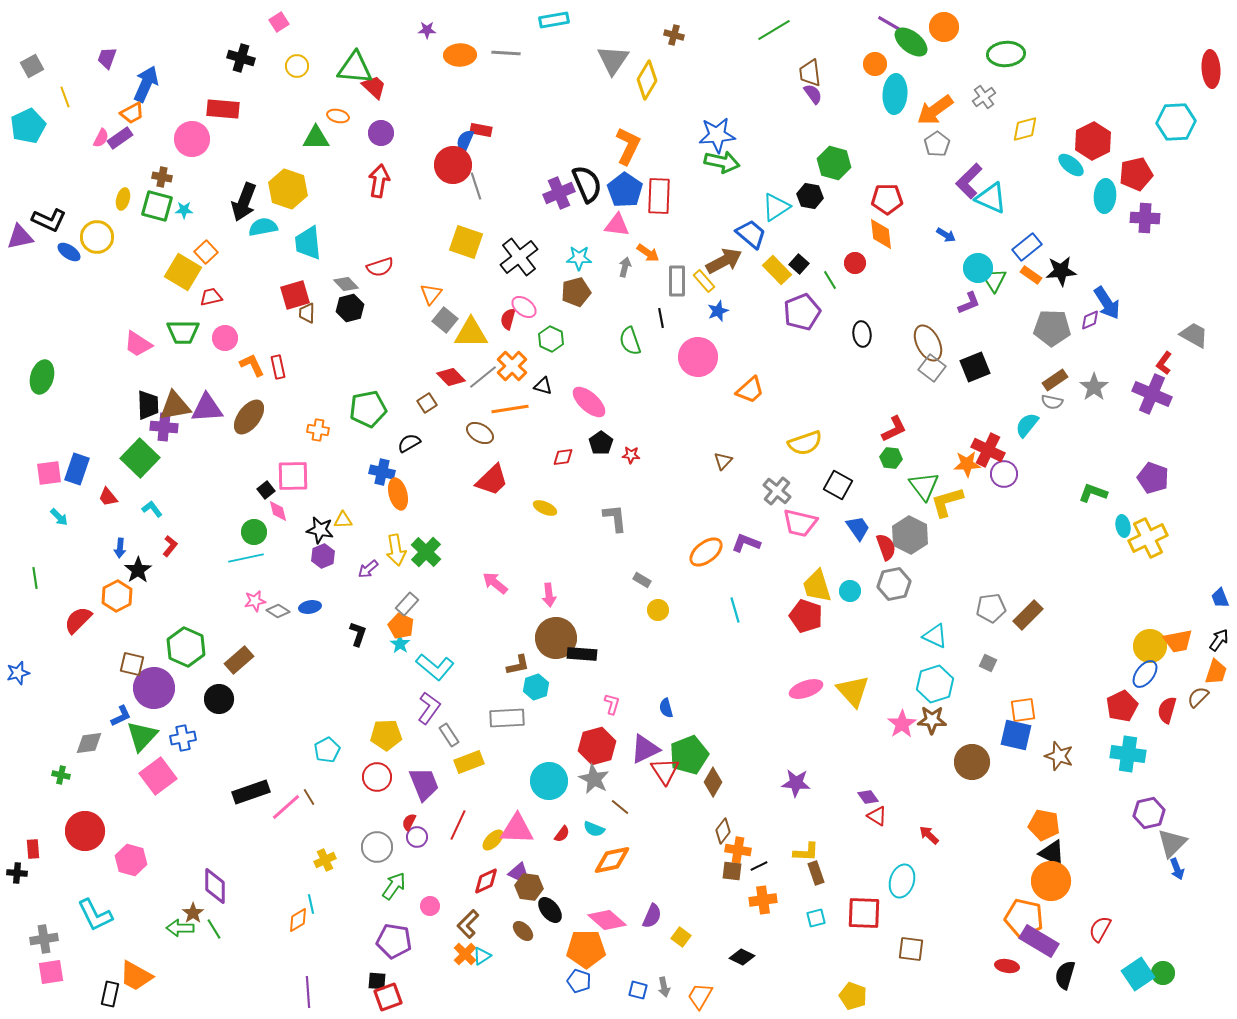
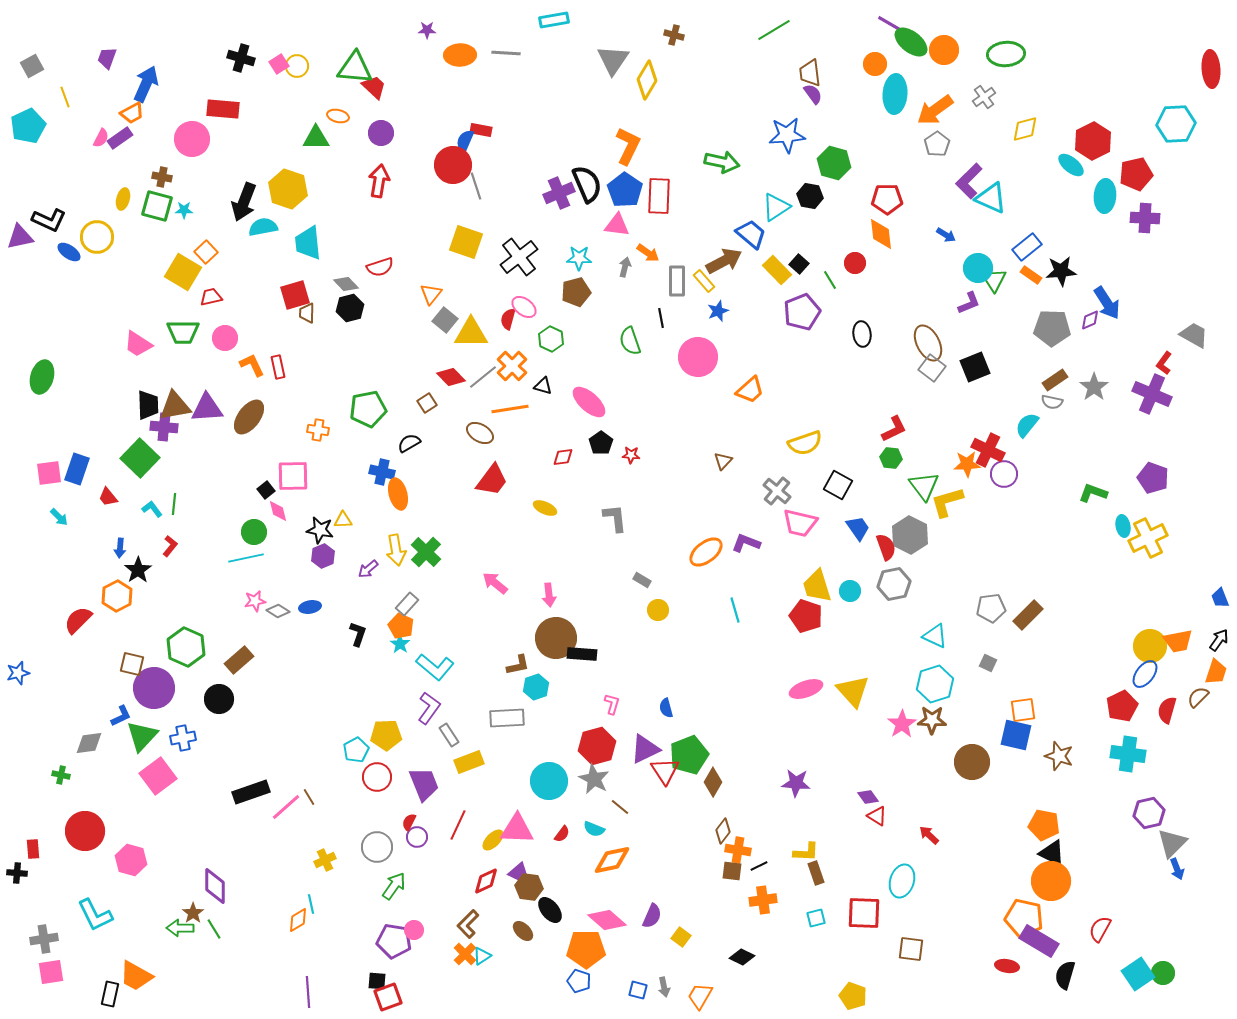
pink square at (279, 22): moved 42 px down
orange circle at (944, 27): moved 23 px down
cyan hexagon at (1176, 122): moved 2 px down
blue star at (717, 135): moved 70 px right
red trapezoid at (492, 480): rotated 9 degrees counterclockwise
green line at (35, 578): moved 139 px right, 74 px up; rotated 15 degrees clockwise
cyan pentagon at (327, 750): moved 29 px right
pink circle at (430, 906): moved 16 px left, 24 px down
